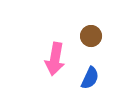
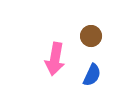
blue semicircle: moved 2 px right, 3 px up
